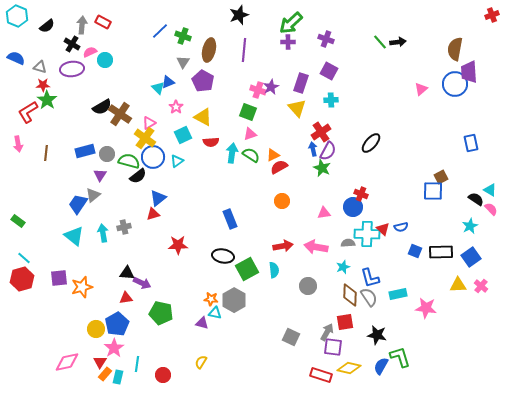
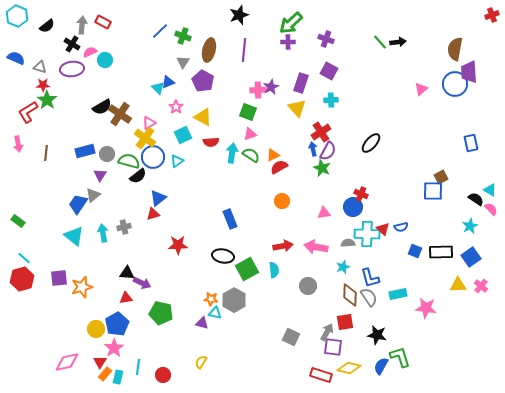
pink cross at (258, 90): rotated 21 degrees counterclockwise
cyan line at (137, 364): moved 1 px right, 3 px down
